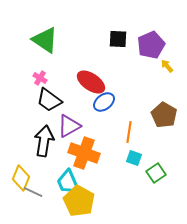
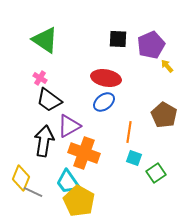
red ellipse: moved 15 px right, 4 px up; rotated 24 degrees counterclockwise
cyan trapezoid: rotated 12 degrees counterclockwise
